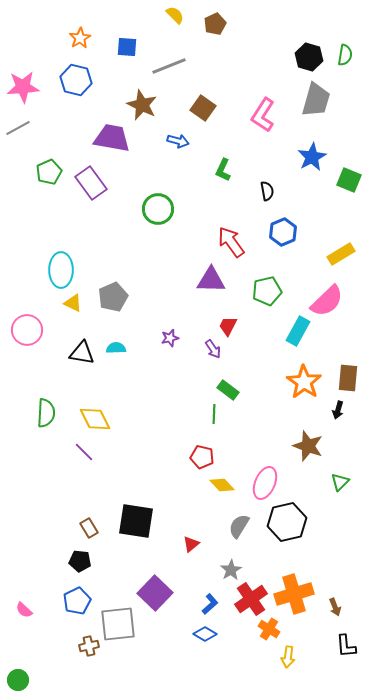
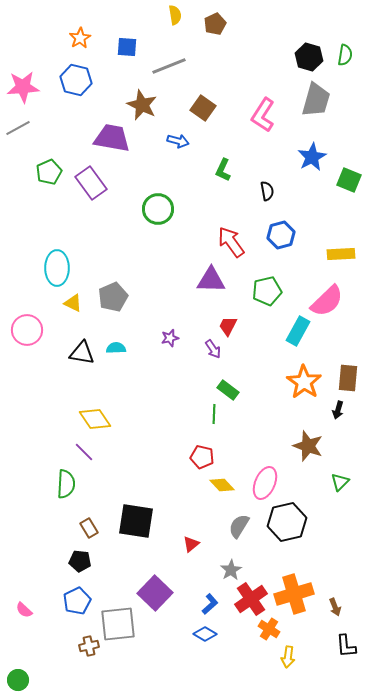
yellow semicircle at (175, 15): rotated 36 degrees clockwise
blue hexagon at (283, 232): moved 2 px left, 3 px down; rotated 8 degrees clockwise
yellow rectangle at (341, 254): rotated 28 degrees clockwise
cyan ellipse at (61, 270): moved 4 px left, 2 px up
green semicircle at (46, 413): moved 20 px right, 71 px down
yellow diamond at (95, 419): rotated 8 degrees counterclockwise
